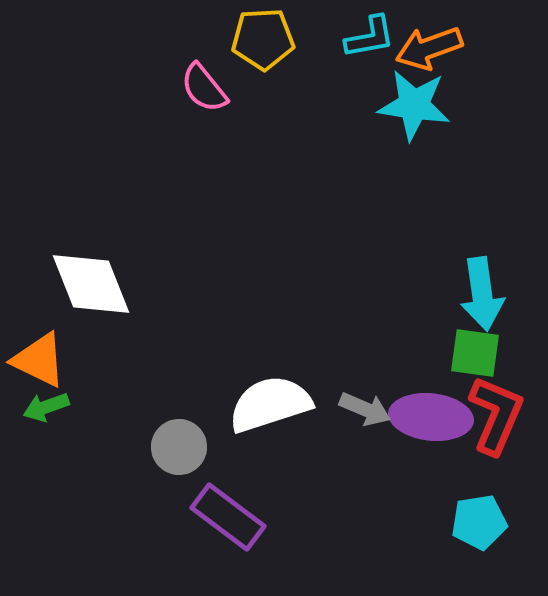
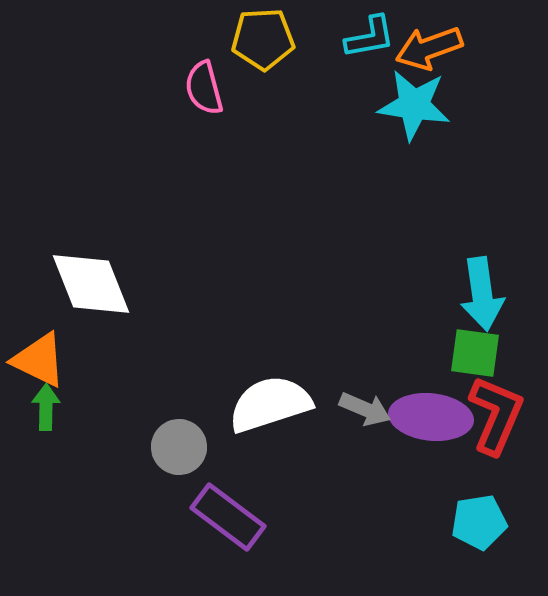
pink semicircle: rotated 24 degrees clockwise
green arrow: rotated 111 degrees clockwise
